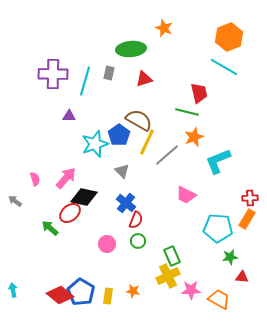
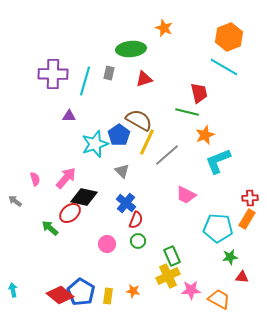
orange star at (194, 137): moved 11 px right, 2 px up
